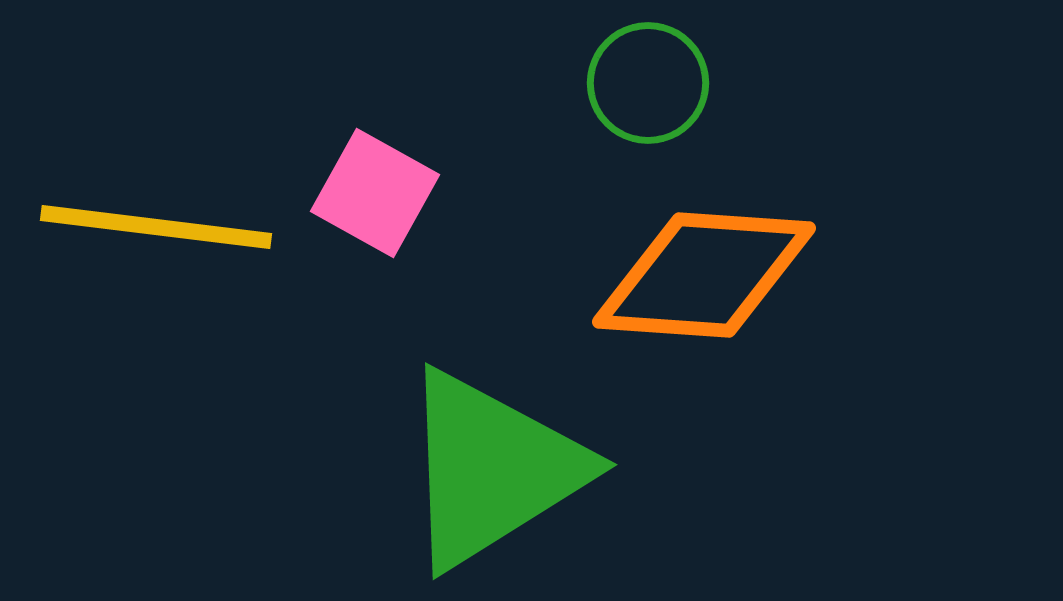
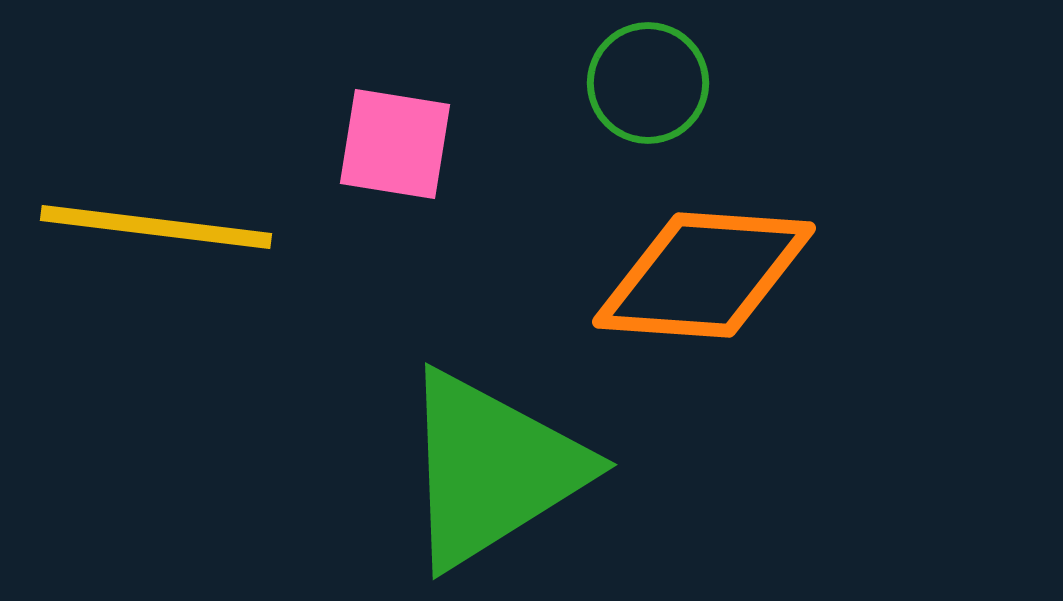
pink square: moved 20 px right, 49 px up; rotated 20 degrees counterclockwise
